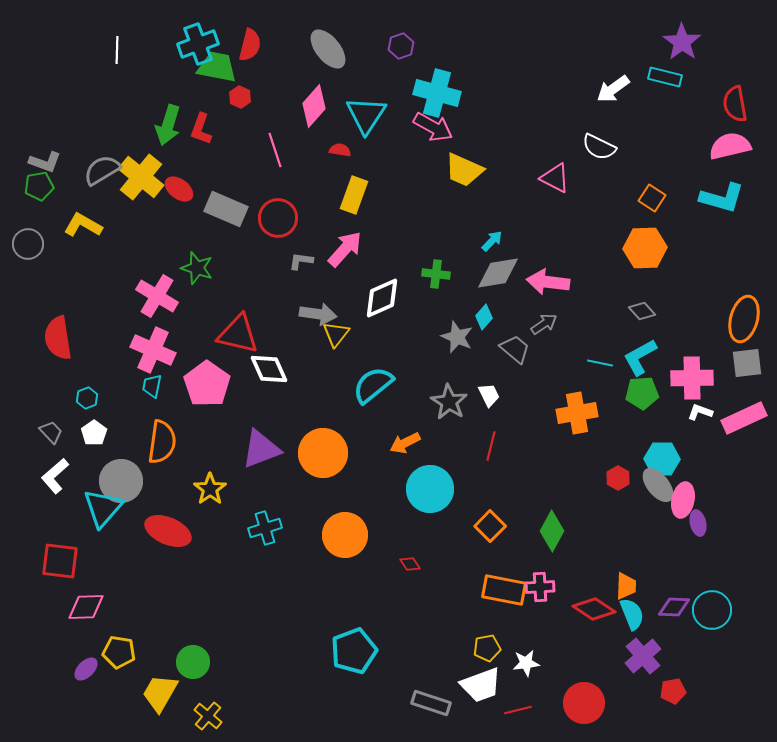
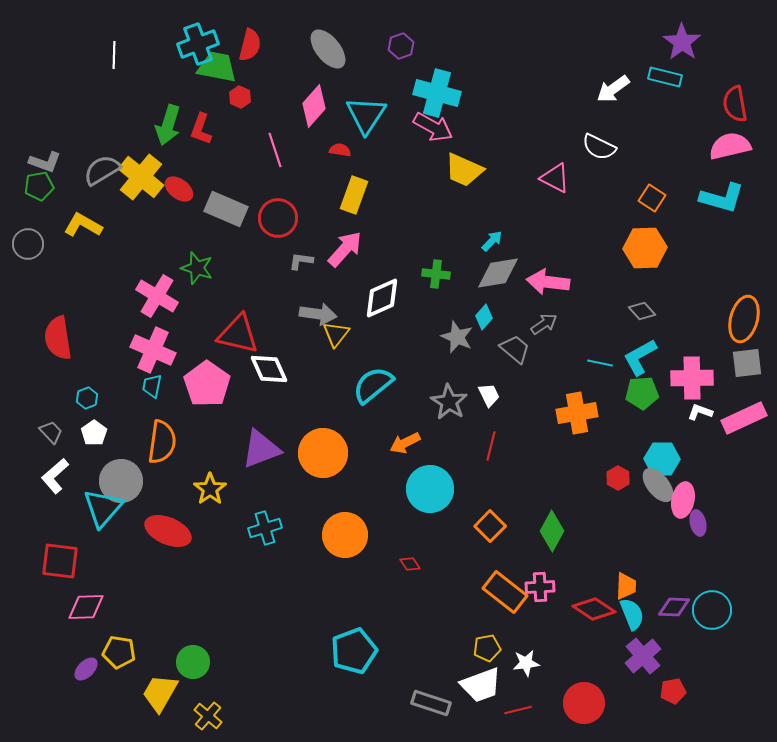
white line at (117, 50): moved 3 px left, 5 px down
orange rectangle at (504, 590): moved 1 px right, 2 px down; rotated 27 degrees clockwise
